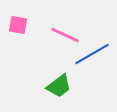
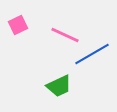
pink square: rotated 36 degrees counterclockwise
green trapezoid: rotated 12 degrees clockwise
